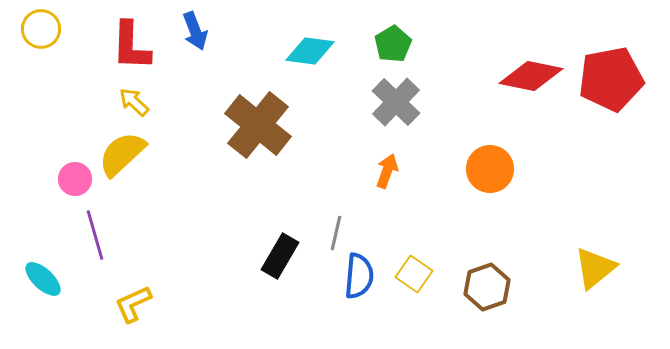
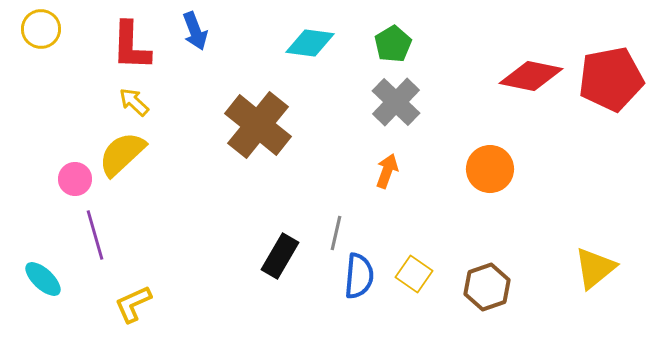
cyan diamond: moved 8 px up
